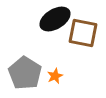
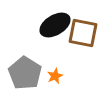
black ellipse: moved 6 px down
